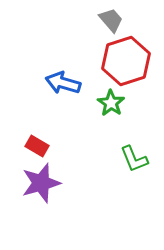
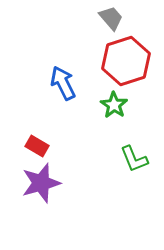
gray trapezoid: moved 2 px up
blue arrow: rotated 48 degrees clockwise
green star: moved 3 px right, 2 px down
